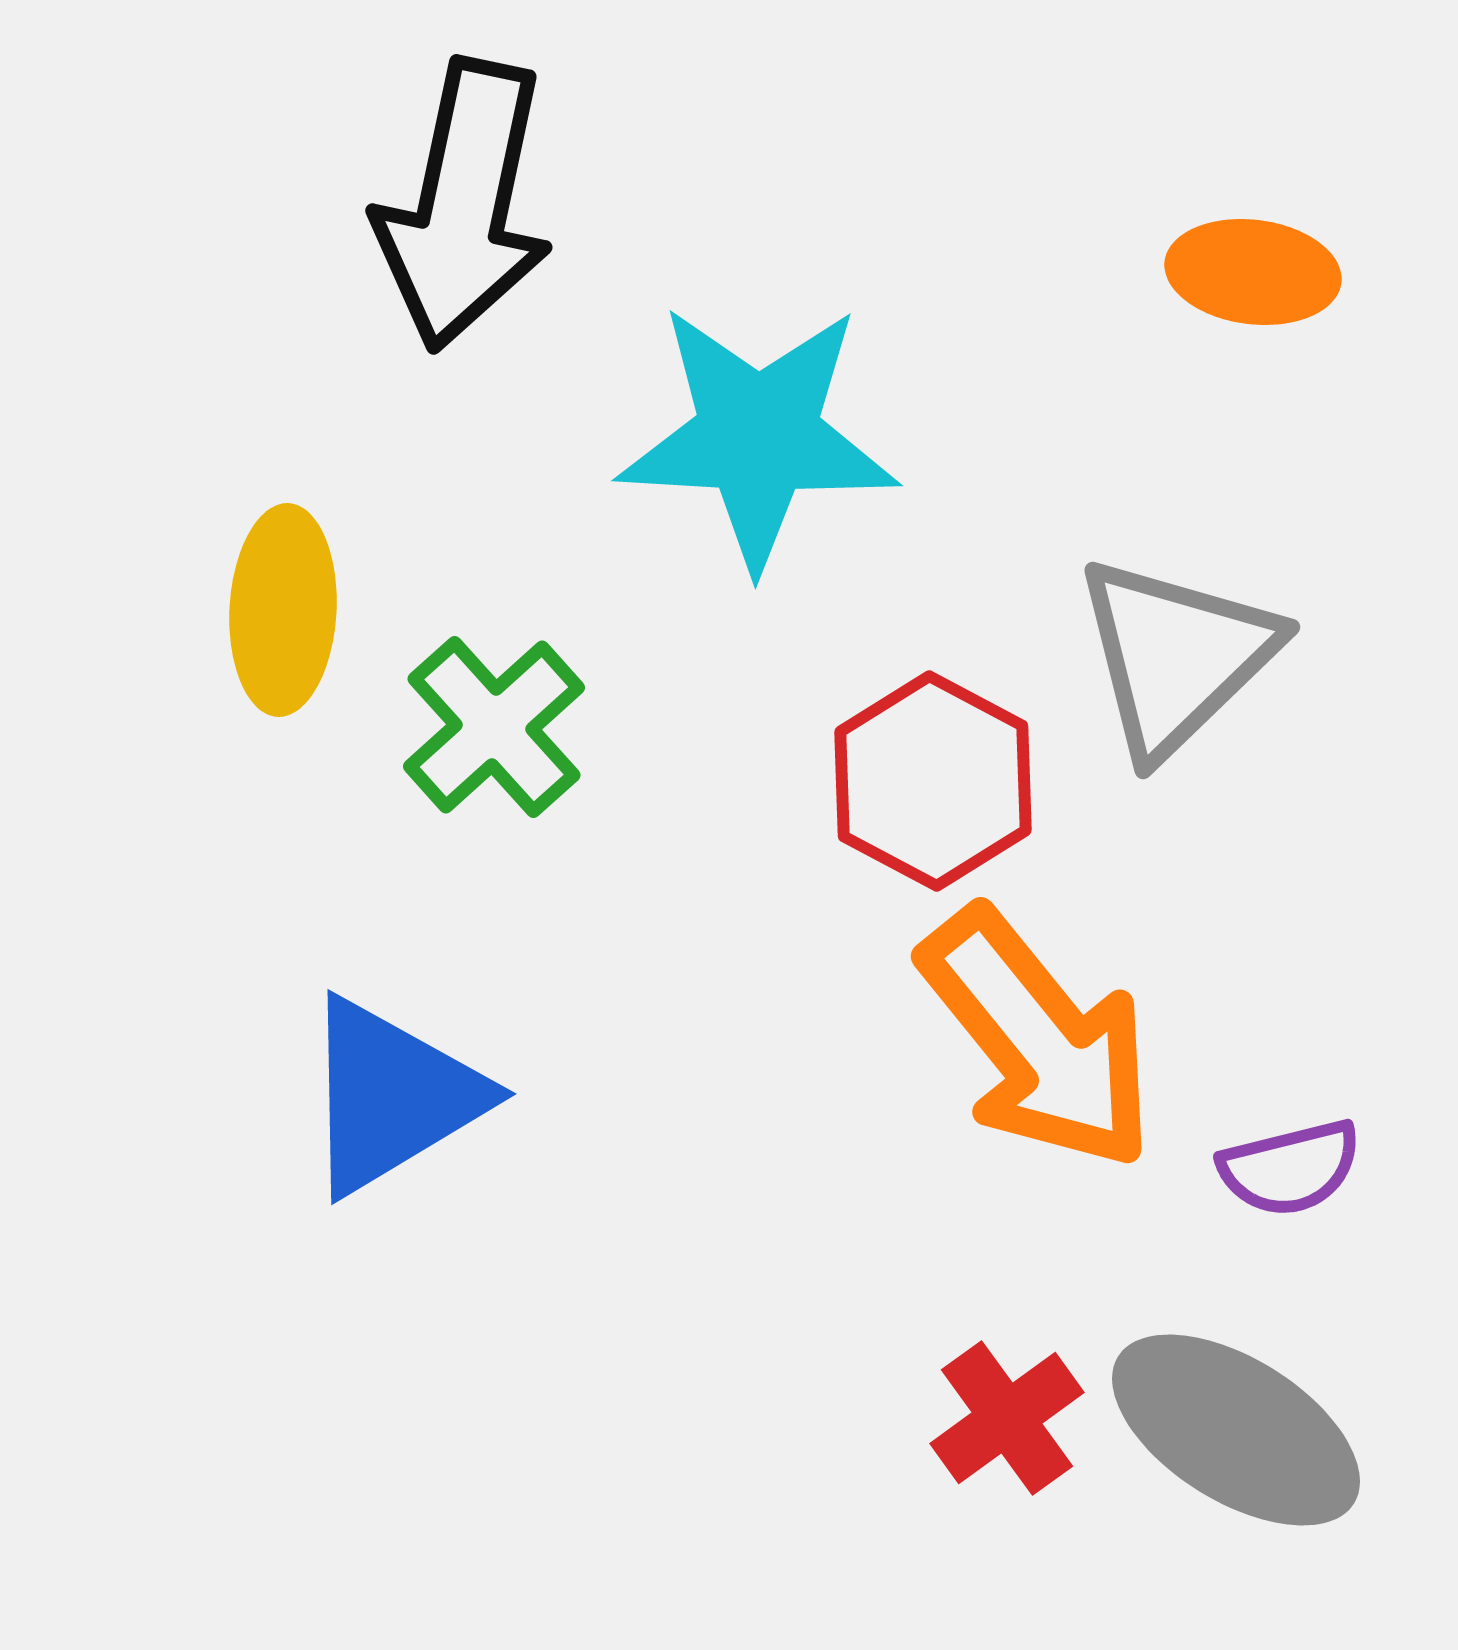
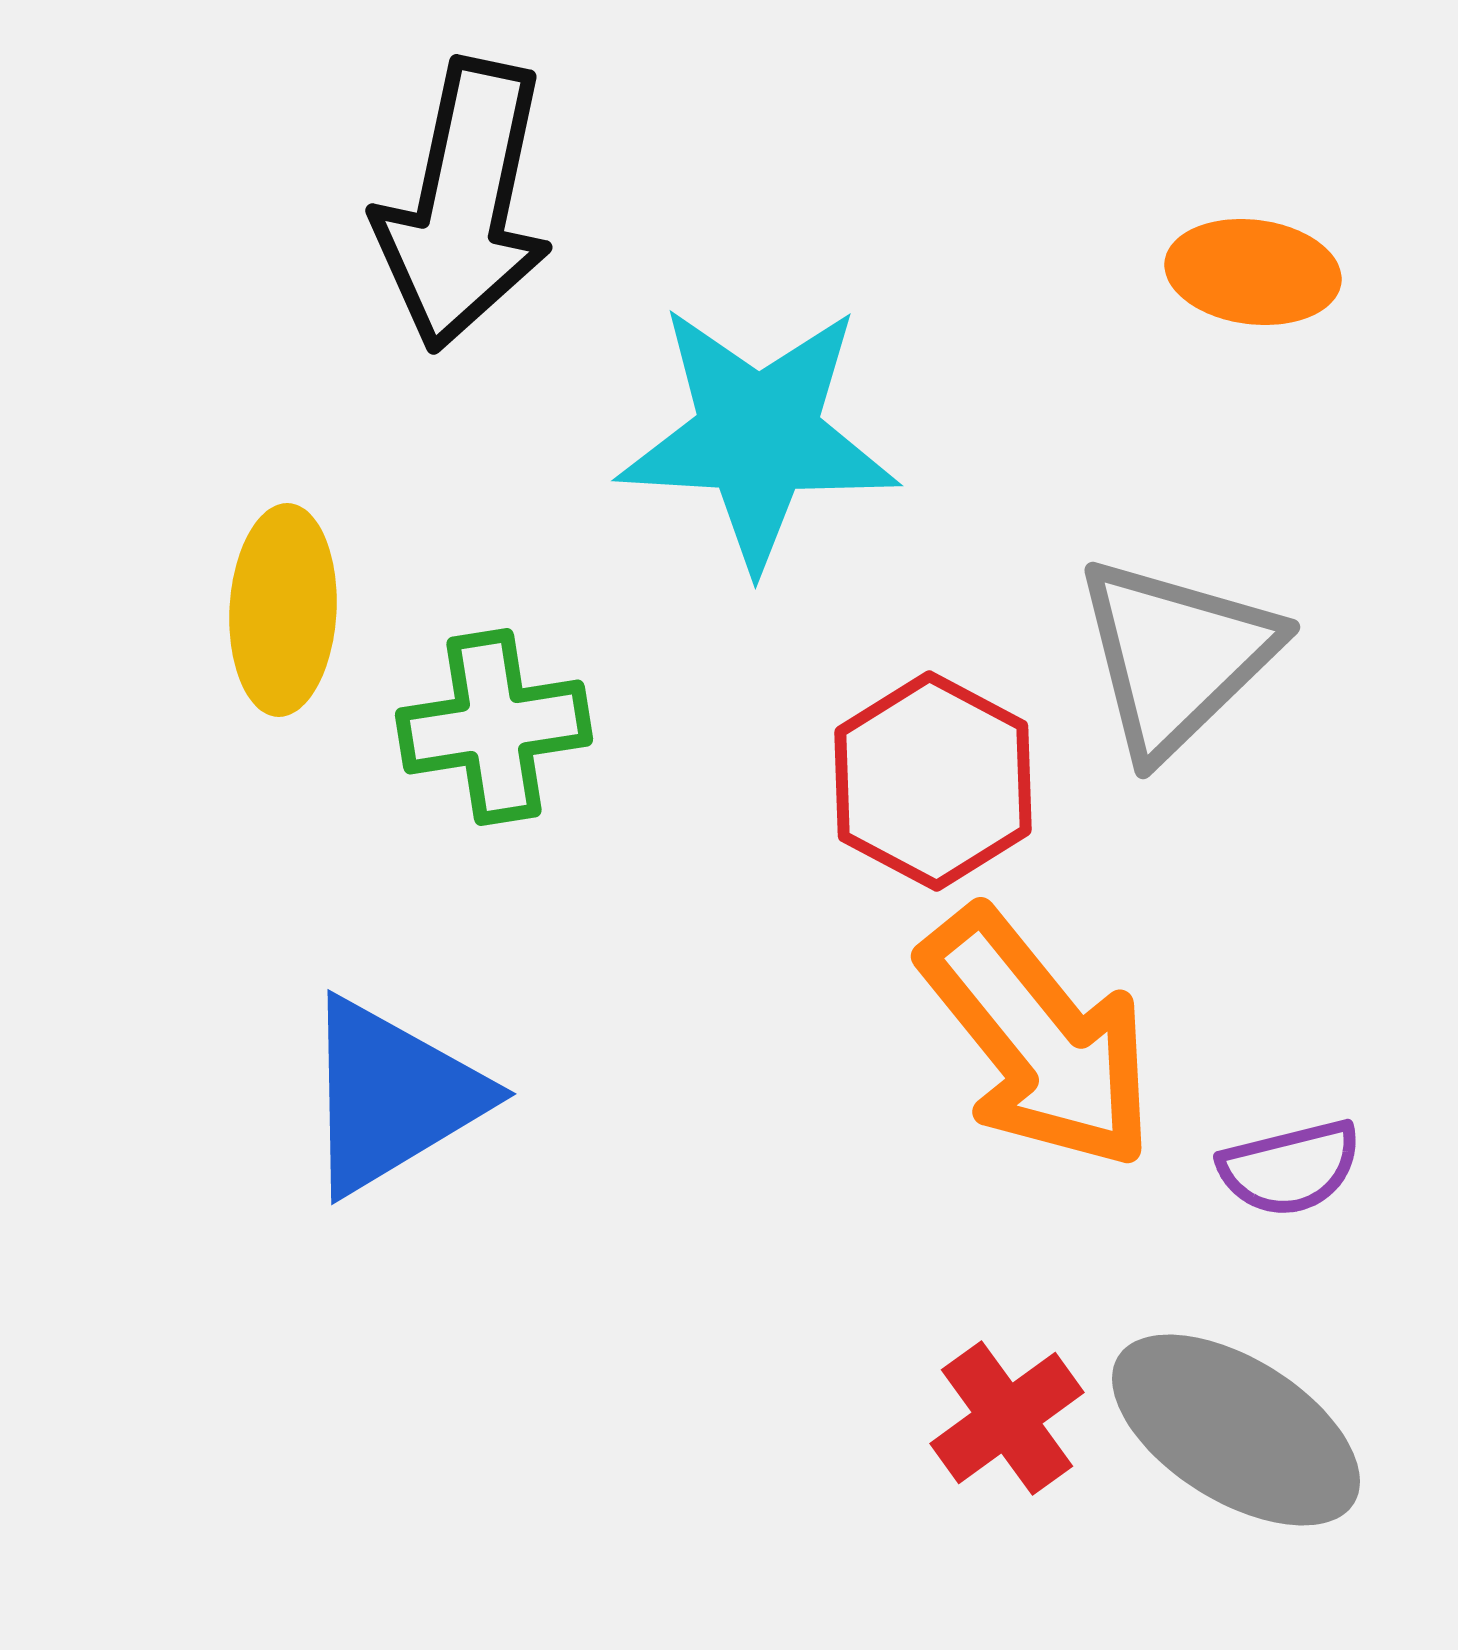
green cross: rotated 33 degrees clockwise
